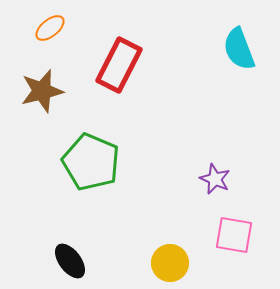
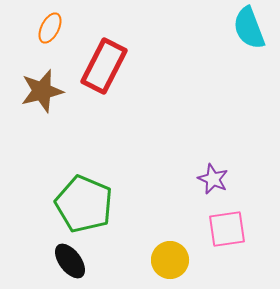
orange ellipse: rotated 24 degrees counterclockwise
cyan semicircle: moved 10 px right, 21 px up
red rectangle: moved 15 px left, 1 px down
green pentagon: moved 7 px left, 42 px down
purple star: moved 2 px left
pink square: moved 7 px left, 6 px up; rotated 18 degrees counterclockwise
yellow circle: moved 3 px up
